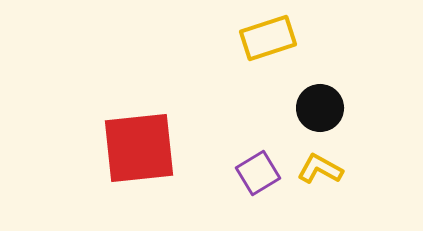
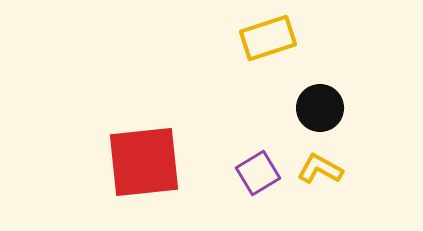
red square: moved 5 px right, 14 px down
